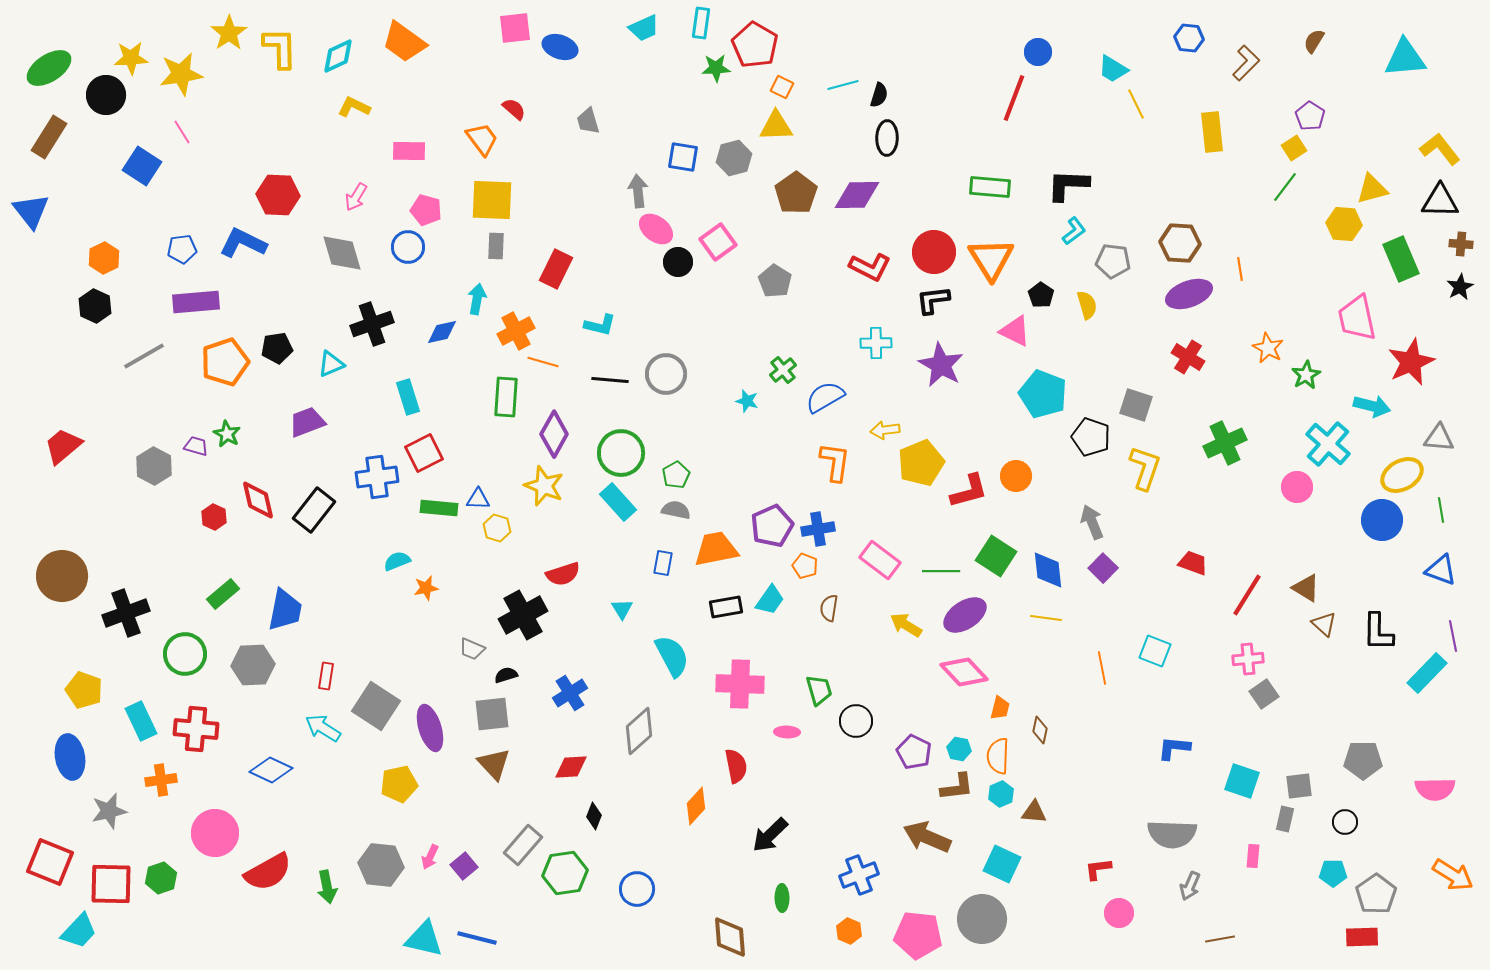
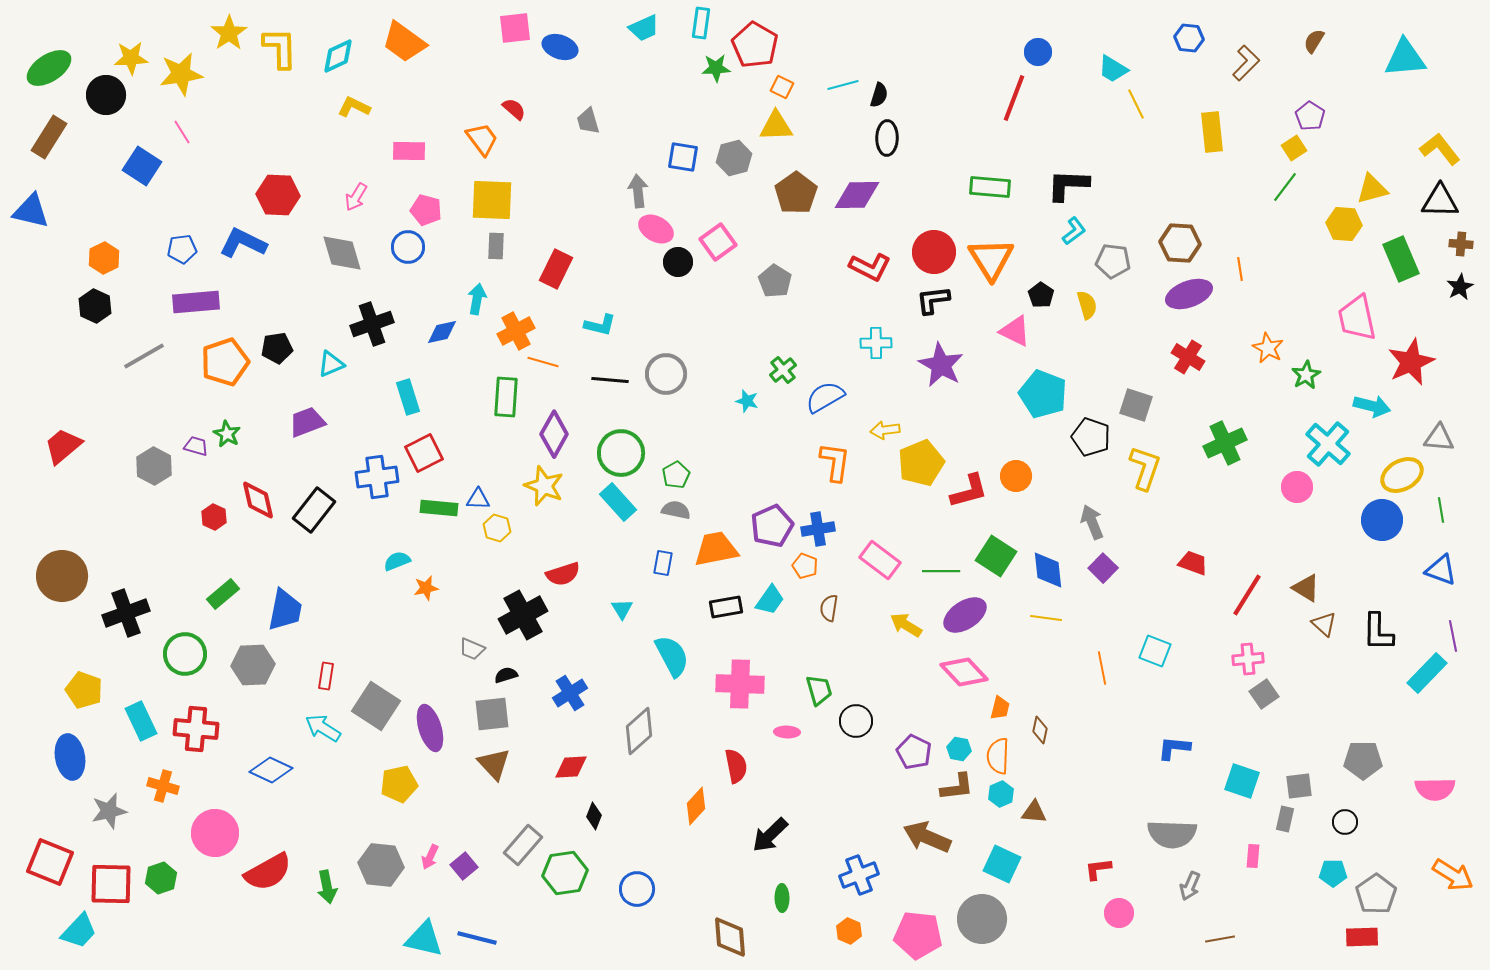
blue triangle at (31, 211): rotated 39 degrees counterclockwise
pink ellipse at (656, 229): rotated 8 degrees counterclockwise
orange cross at (161, 780): moved 2 px right, 6 px down; rotated 24 degrees clockwise
